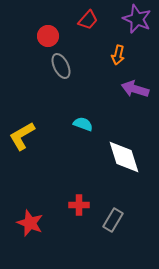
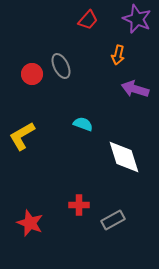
red circle: moved 16 px left, 38 px down
gray rectangle: rotated 30 degrees clockwise
